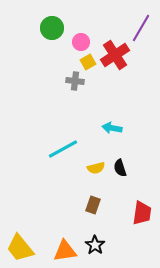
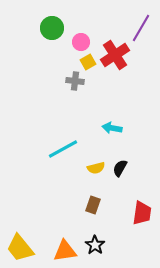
black semicircle: rotated 48 degrees clockwise
